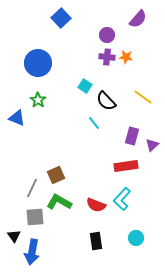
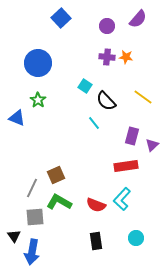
purple circle: moved 9 px up
